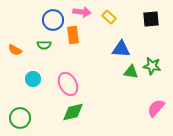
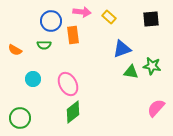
blue circle: moved 2 px left, 1 px down
blue triangle: moved 1 px right; rotated 24 degrees counterclockwise
green diamond: rotated 25 degrees counterclockwise
